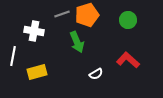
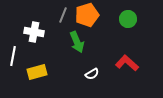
gray line: moved 1 px right, 1 px down; rotated 49 degrees counterclockwise
green circle: moved 1 px up
white cross: moved 1 px down
red L-shape: moved 1 px left, 3 px down
white semicircle: moved 4 px left
